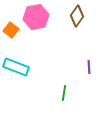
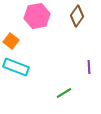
pink hexagon: moved 1 px right, 1 px up
orange square: moved 11 px down
green line: rotated 49 degrees clockwise
